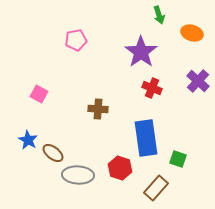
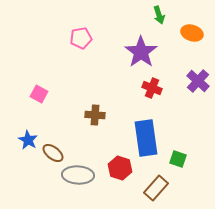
pink pentagon: moved 5 px right, 2 px up
brown cross: moved 3 px left, 6 px down
